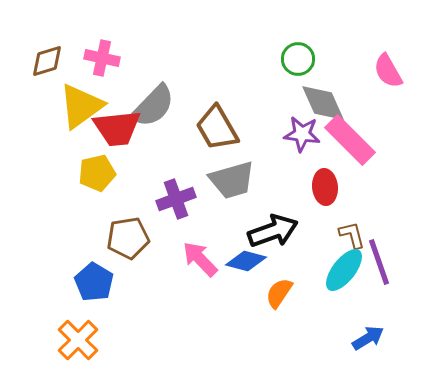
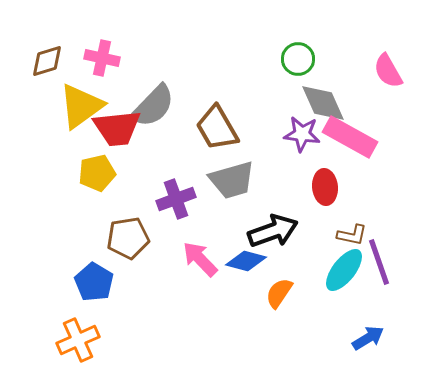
pink rectangle: moved 3 px up; rotated 16 degrees counterclockwise
brown L-shape: rotated 116 degrees clockwise
orange cross: rotated 21 degrees clockwise
